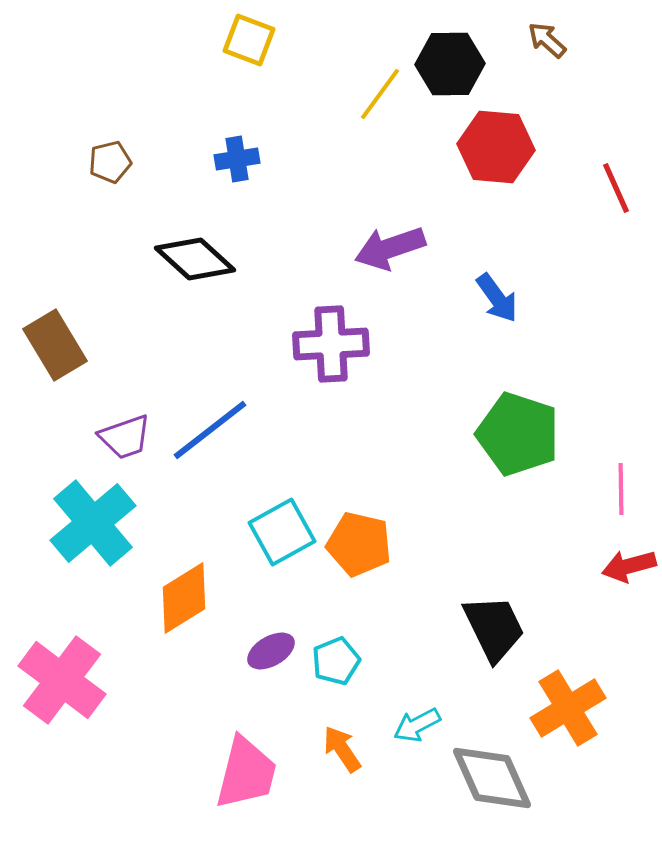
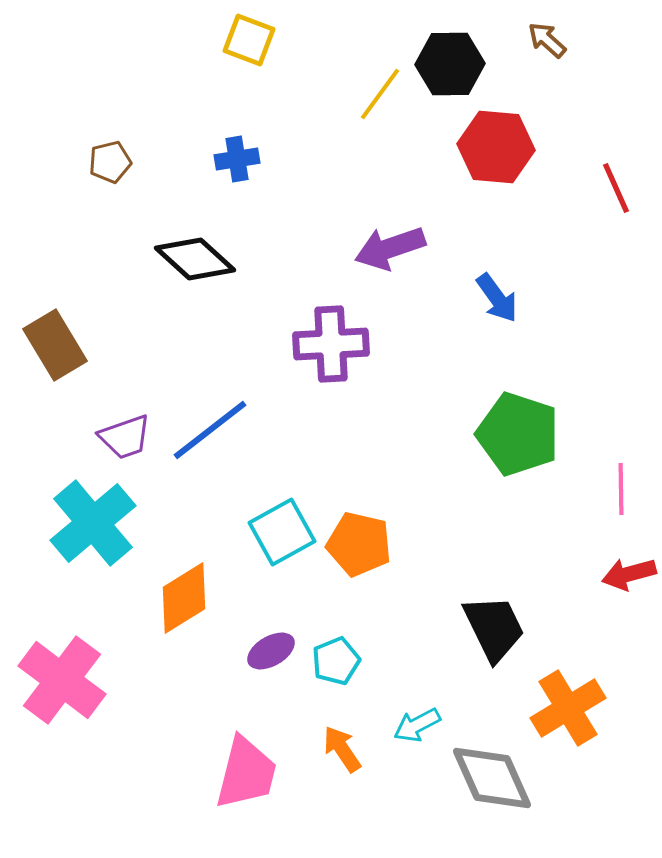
red arrow: moved 8 px down
